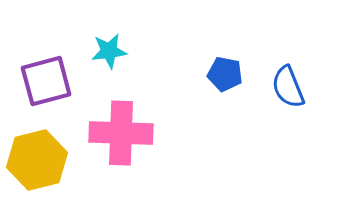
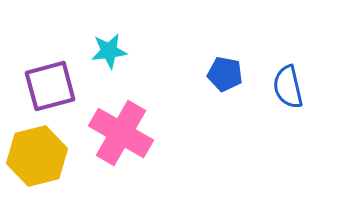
purple square: moved 4 px right, 5 px down
blue semicircle: rotated 9 degrees clockwise
pink cross: rotated 28 degrees clockwise
yellow hexagon: moved 4 px up
